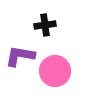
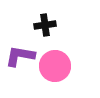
pink circle: moved 5 px up
